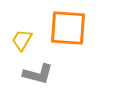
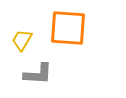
gray L-shape: rotated 12 degrees counterclockwise
